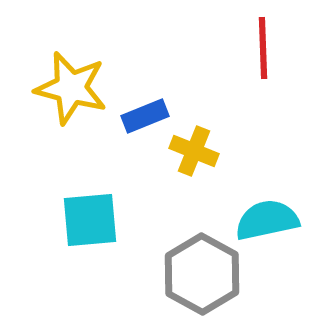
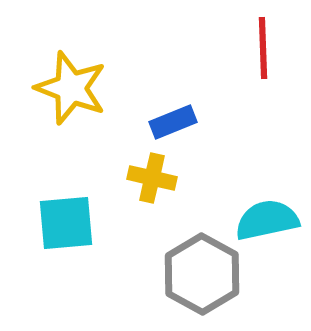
yellow star: rotated 6 degrees clockwise
blue rectangle: moved 28 px right, 6 px down
yellow cross: moved 42 px left, 27 px down; rotated 9 degrees counterclockwise
cyan square: moved 24 px left, 3 px down
